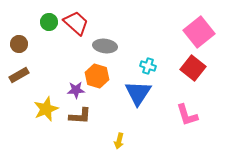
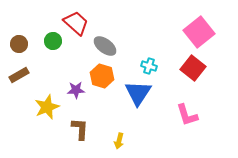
green circle: moved 4 px right, 19 px down
gray ellipse: rotated 30 degrees clockwise
cyan cross: moved 1 px right
orange hexagon: moved 5 px right
yellow star: moved 1 px right, 2 px up
brown L-shape: moved 13 px down; rotated 90 degrees counterclockwise
